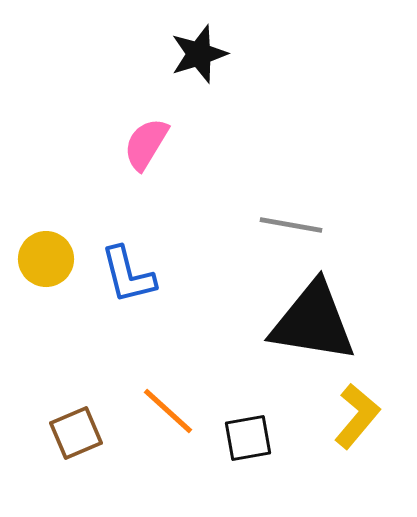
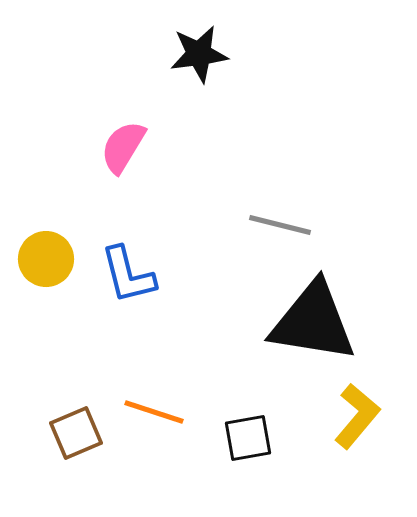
black star: rotated 10 degrees clockwise
pink semicircle: moved 23 px left, 3 px down
gray line: moved 11 px left; rotated 4 degrees clockwise
orange line: moved 14 px left, 1 px down; rotated 24 degrees counterclockwise
